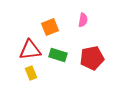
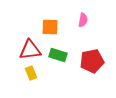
orange square: rotated 24 degrees clockwise
red pentagon: moved 3 px down
